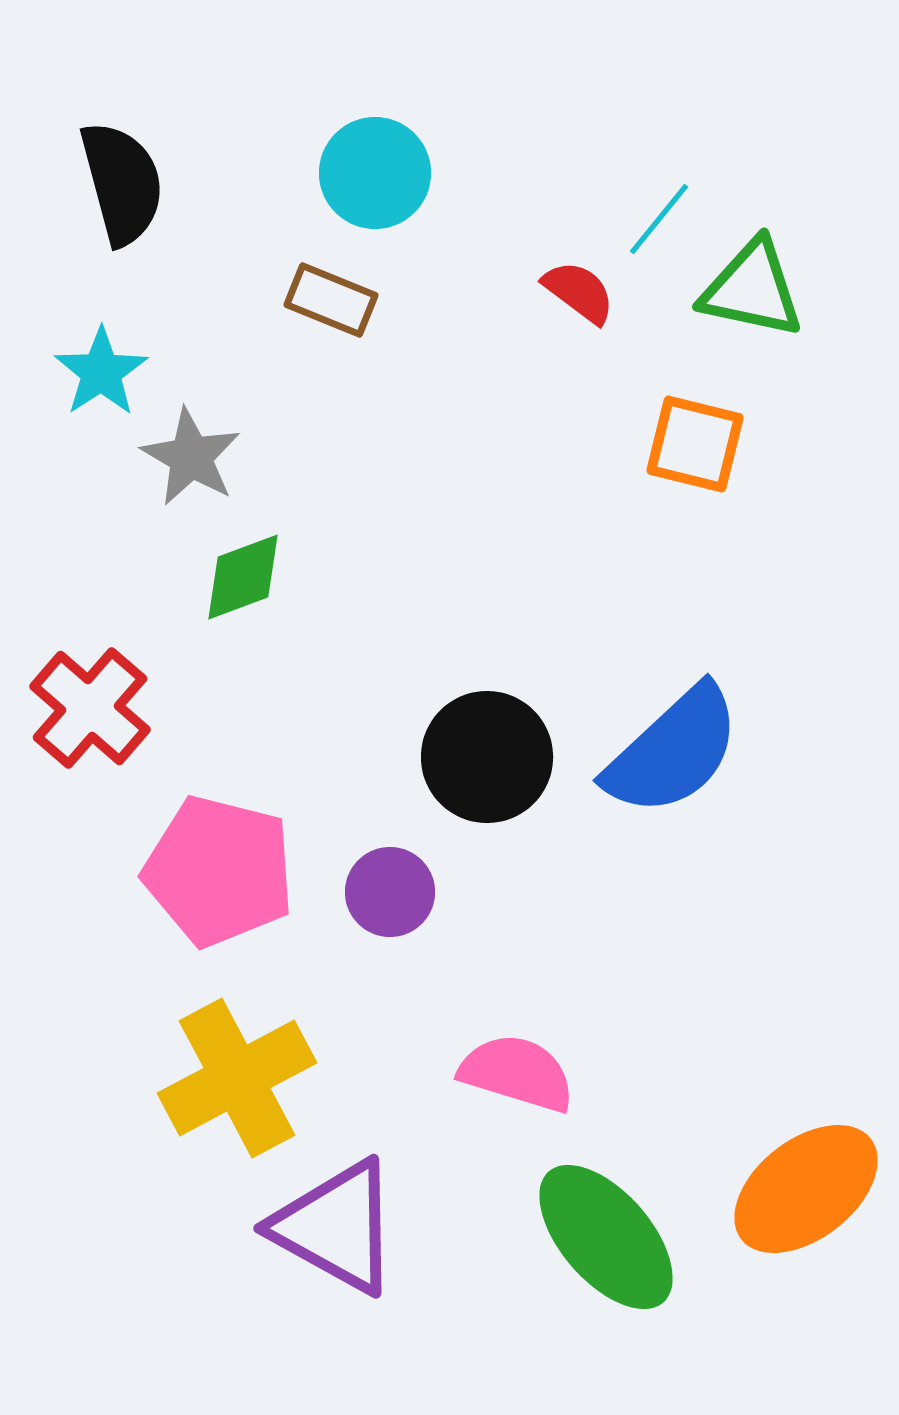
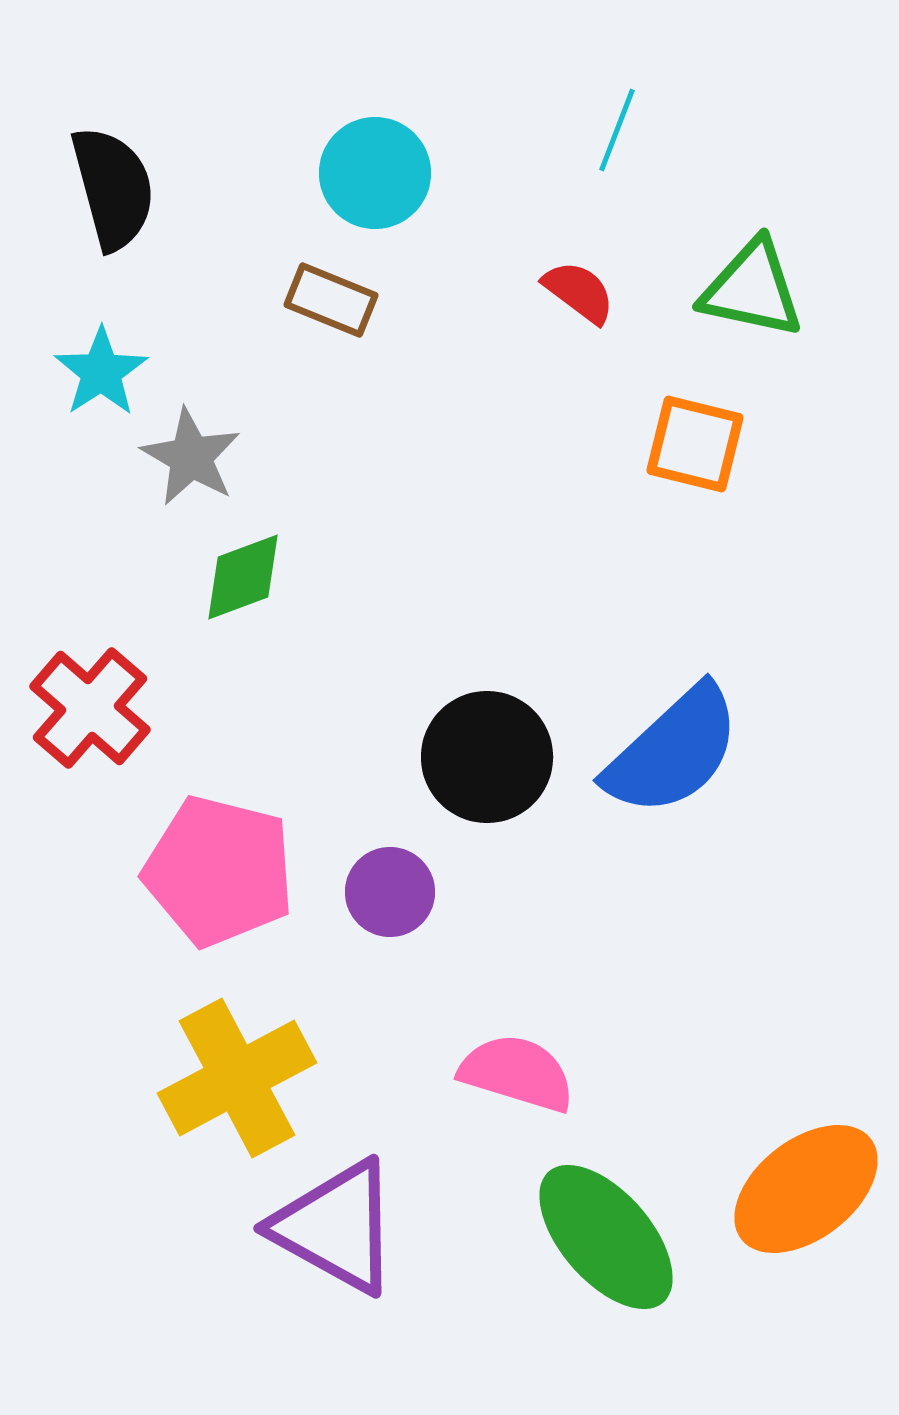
black semicircle: moved 9 px left, 5 px down
cyan line: moved 42 px left, 89 px up; rotated 18 degrees counterclockwise
